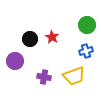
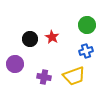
purple circle: moved 3 px down
